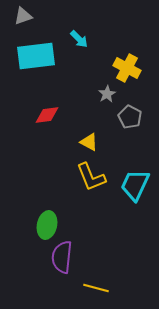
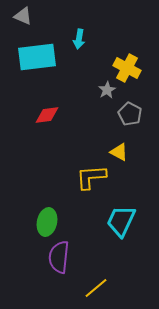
gray triangle: rotated 42 degrees clockwise
cyan arrow: rotated 54 degrees clockwise
cyan rectangle: moved 1 px right, 1 px down
gray star: moved 4 px up
gray pentagon: moved 3 px up
yellow triangle: moved 30 px right, 10 px down
yellow L-shape: rotated 108 degrees clockwise
cyan trapezoid: moved 14 px left, 36 px down
green ellipse: moved 3 px up
purple semicircle: moved 3 px left
yellow line: rotated 55 degrees counterclockwise
